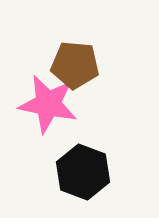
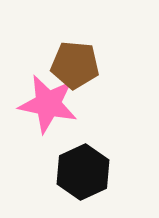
black hexagon: rotated 14 degrees clockwise
